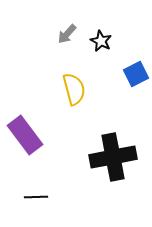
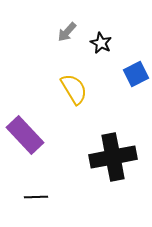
gray arrow: moved 2 px up
black star: moved 2 px down
yellow semicircle: rotated 16 degrees counterclockwise
purple rectangle: rotated 6 degrees counterclockwise
